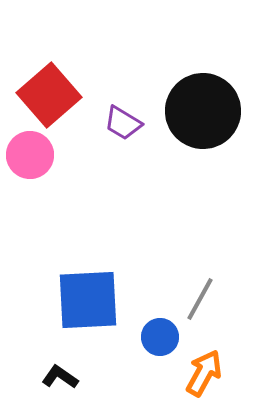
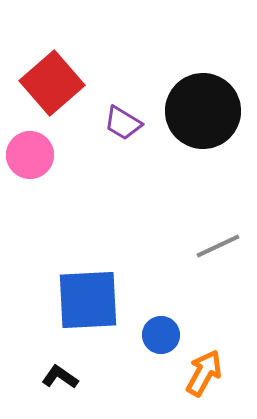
red square: moved 3 px right, 12 px up
gray line: moved 18 px right, 53 px up; rotated 36 degrees clockwise
blue circle: moved 1 px right, 2 px up
